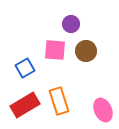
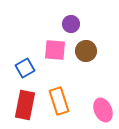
red rectangle: rotated 48 degrees counterclockwise
